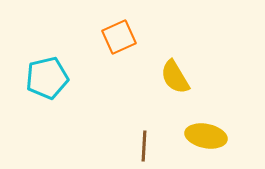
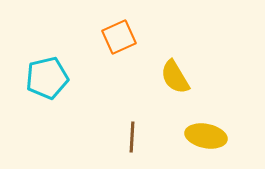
brown line: moved 12 px left, 9 px up
